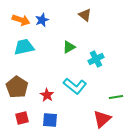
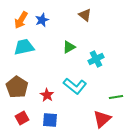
orange arrow: rotated 102 degrees clockwise
red square: rotated 16 degrees counterclockwise
